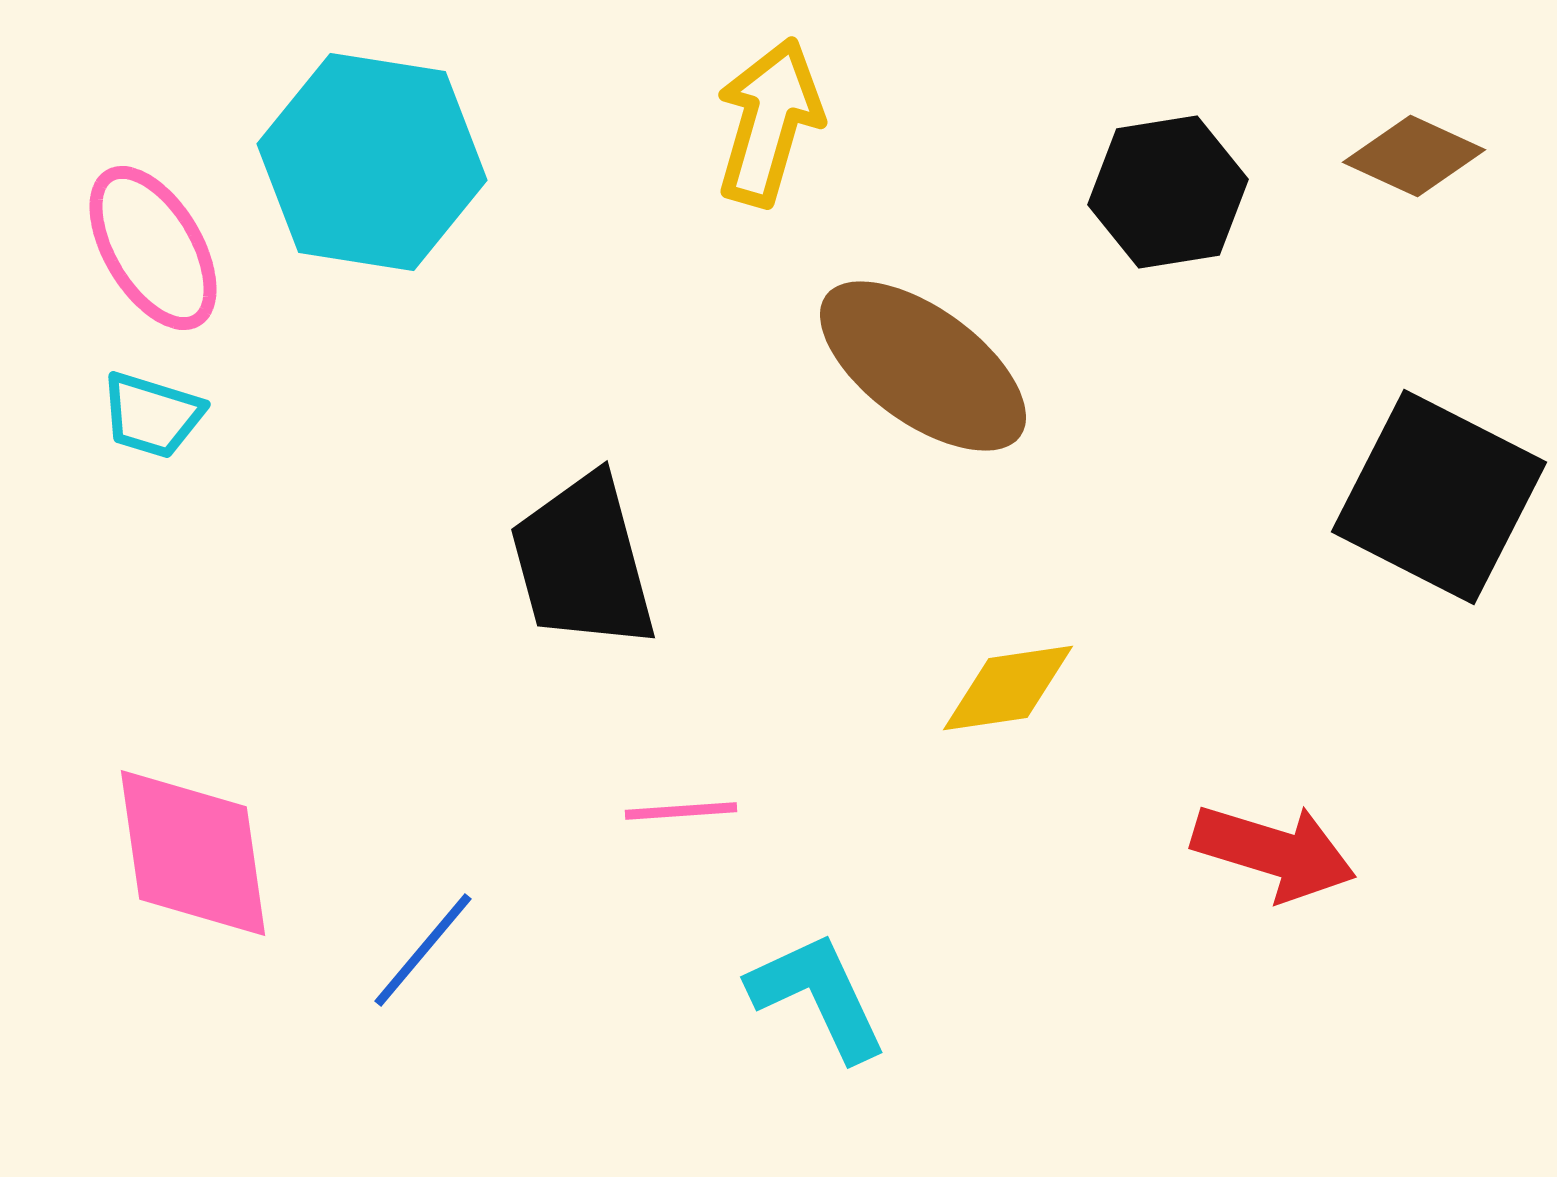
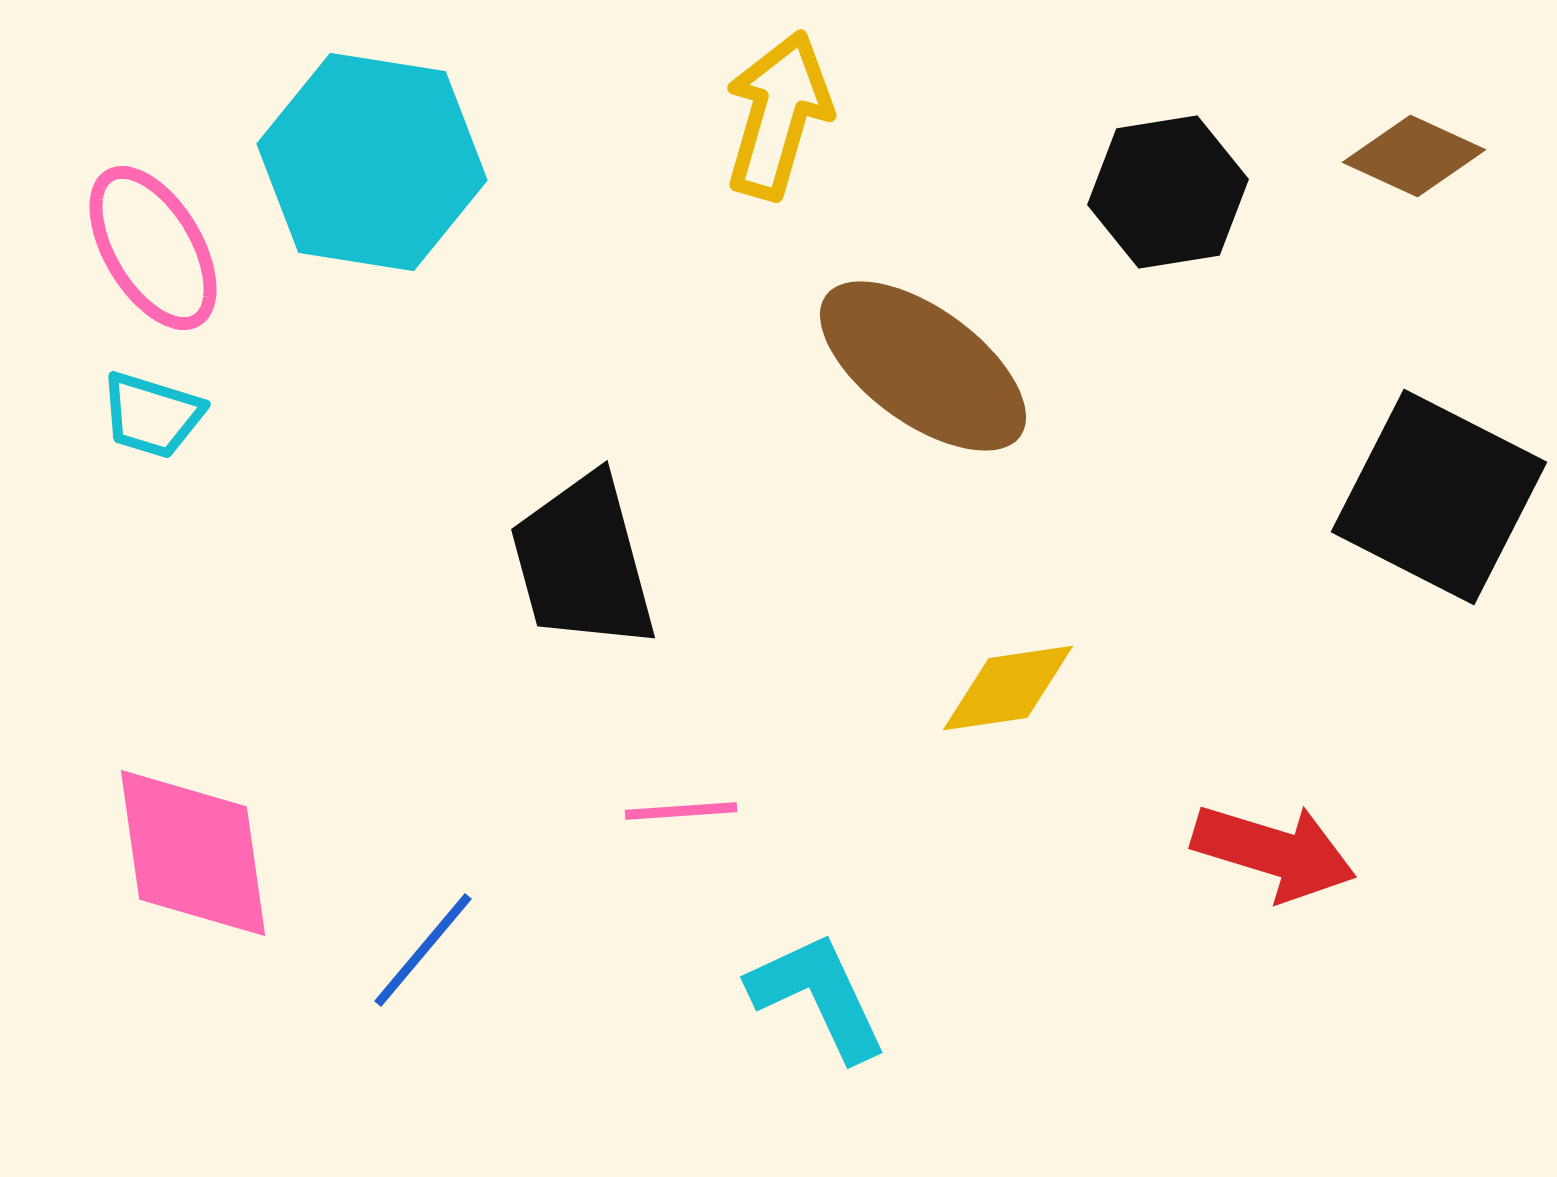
yellow arrow: moved 9 px right, 7 px up
